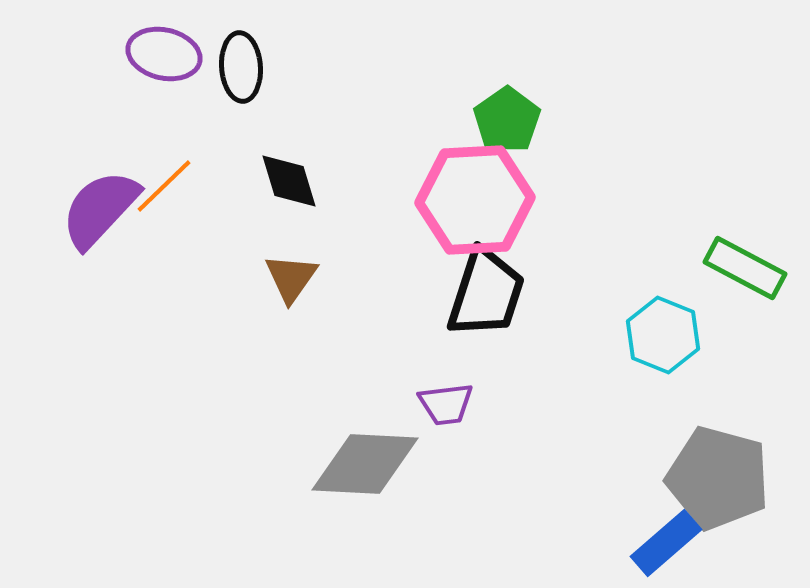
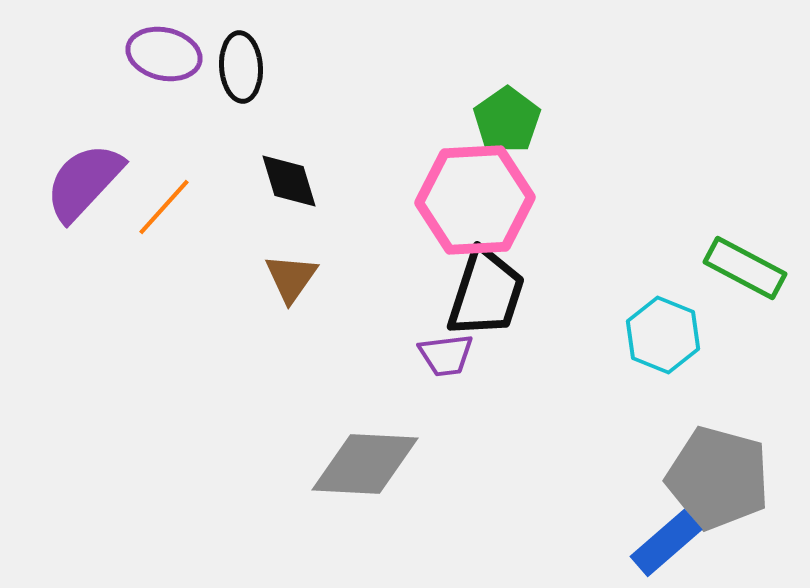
orange line: moved 21 px down; rotated 4 degrees counterclockwise
purple semicircle: moved 16 px left, 27 px up
purple trapezoid: moved 49 px up
